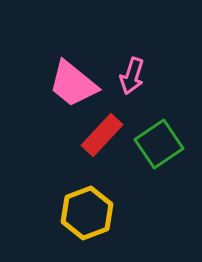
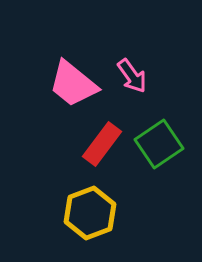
pink arrow: rotated 54 degrees counterclockwise
red rectangle: moved 9 px down; rotated 6 degrees counterclockwise
yellow hexagon: moved 3 px right
